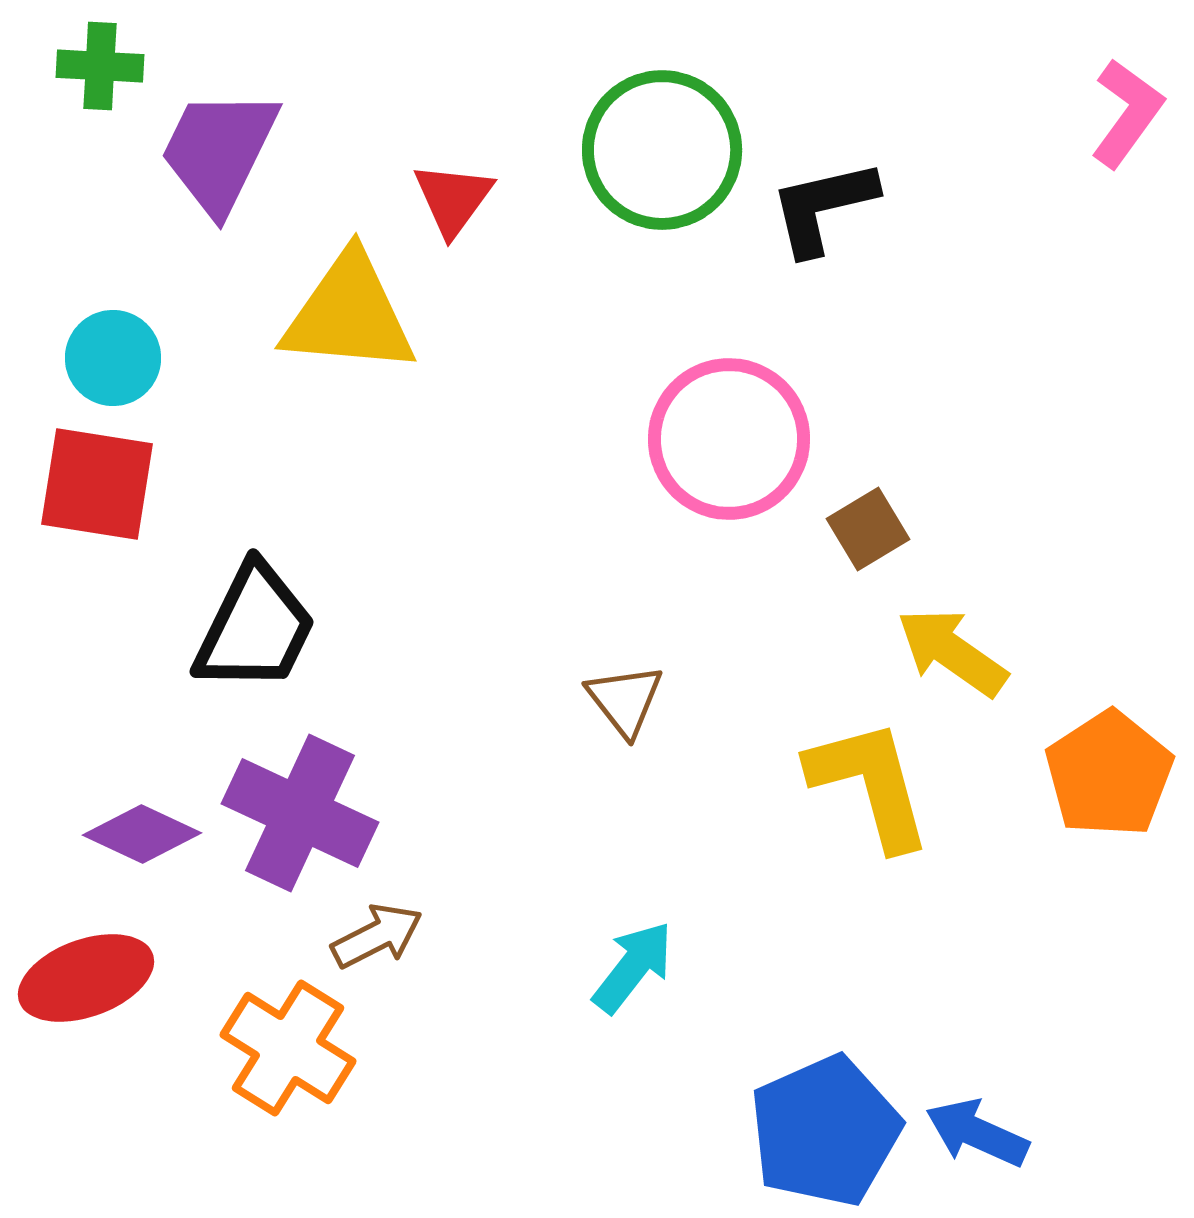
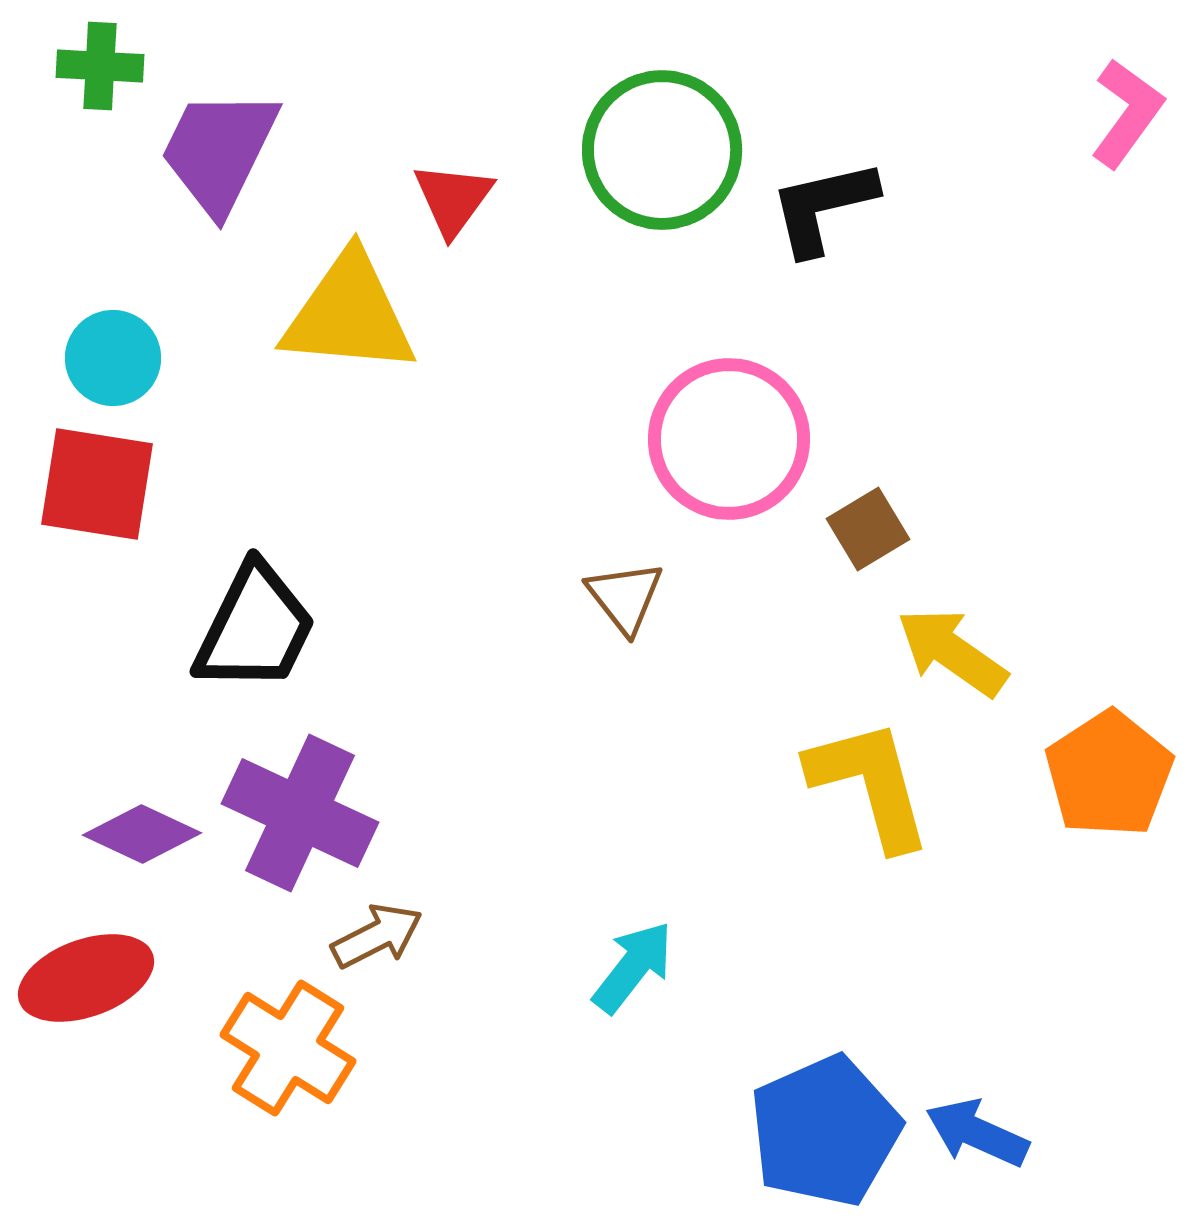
brown triangle: moved 103 px up
